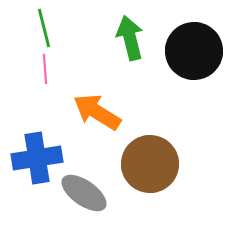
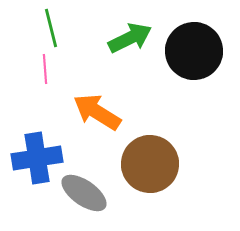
green line: moved 7 px right
green arrow: rotated 78 degrees clockwise
